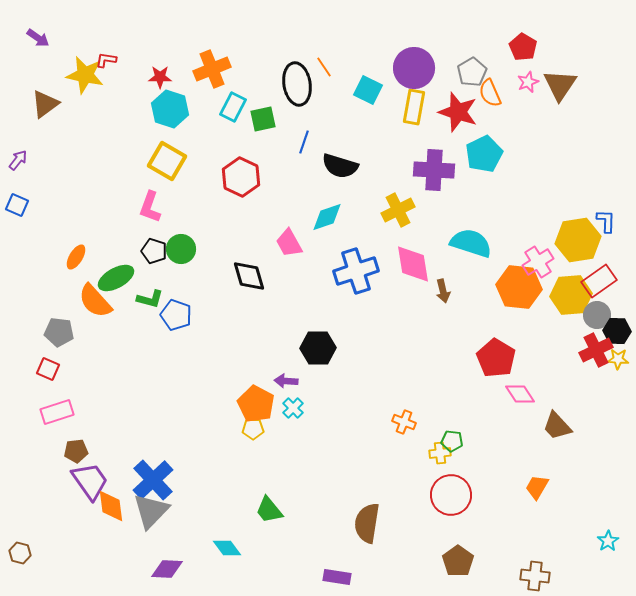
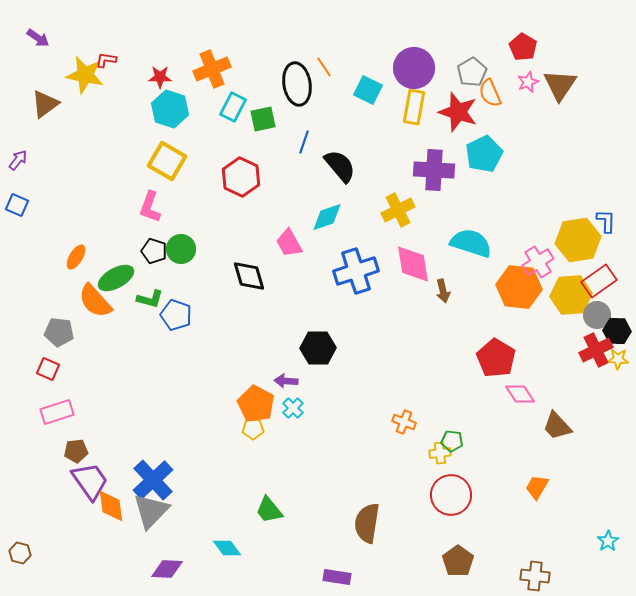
black semicircle at (340, 166): rotated 147 degrees counterclockwise
